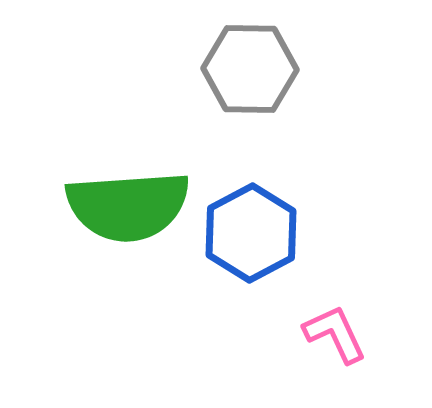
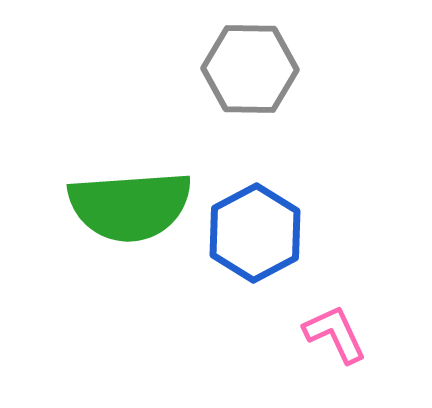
green semicircle: moved 2 px right
blue hexagon: moved 4 px right
